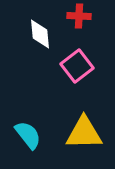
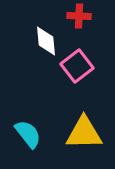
white diamond: moved 6 px right, 7 px down
cyan semicircle: moved 1 px up
